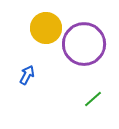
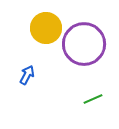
green line: rotated 18 degrees clockwise
